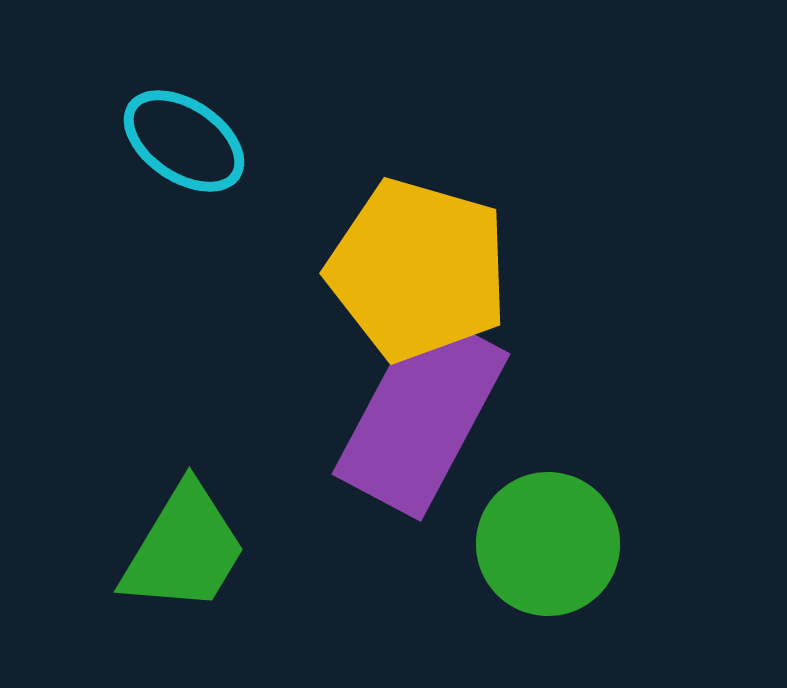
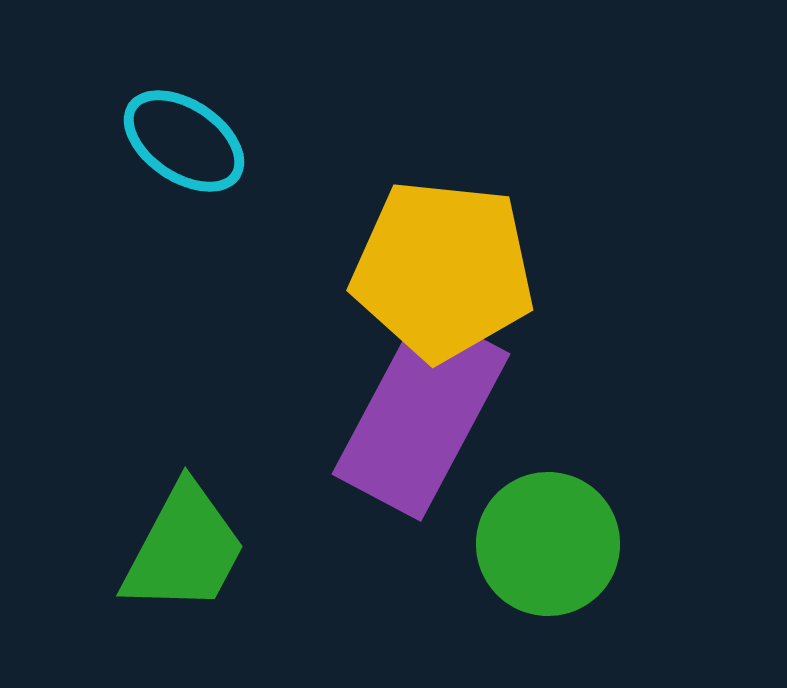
yellow pentagon: moved 25 px right; rotated 10 degrees counterclockwise
green trapezoid: rotated 3 degrees counterclockwise
